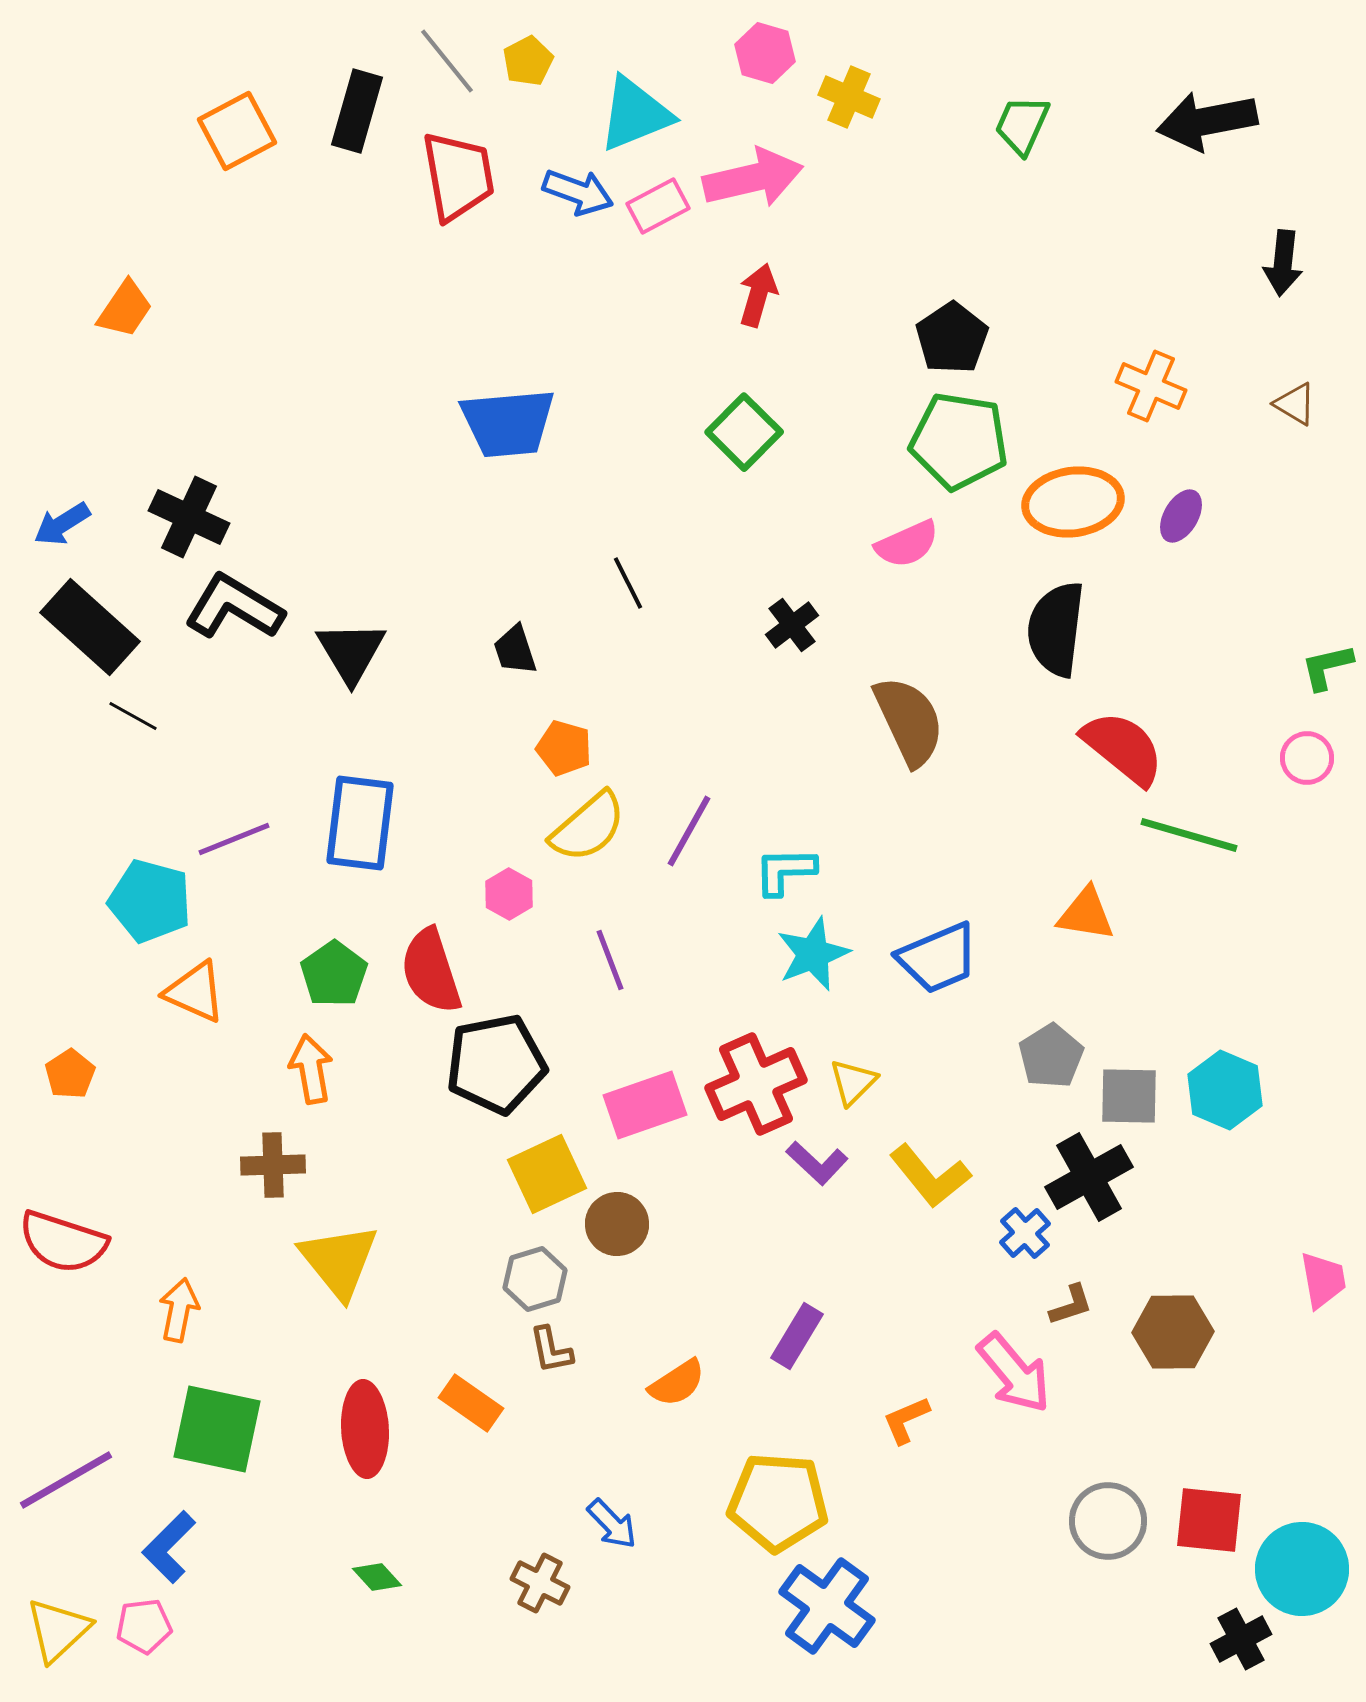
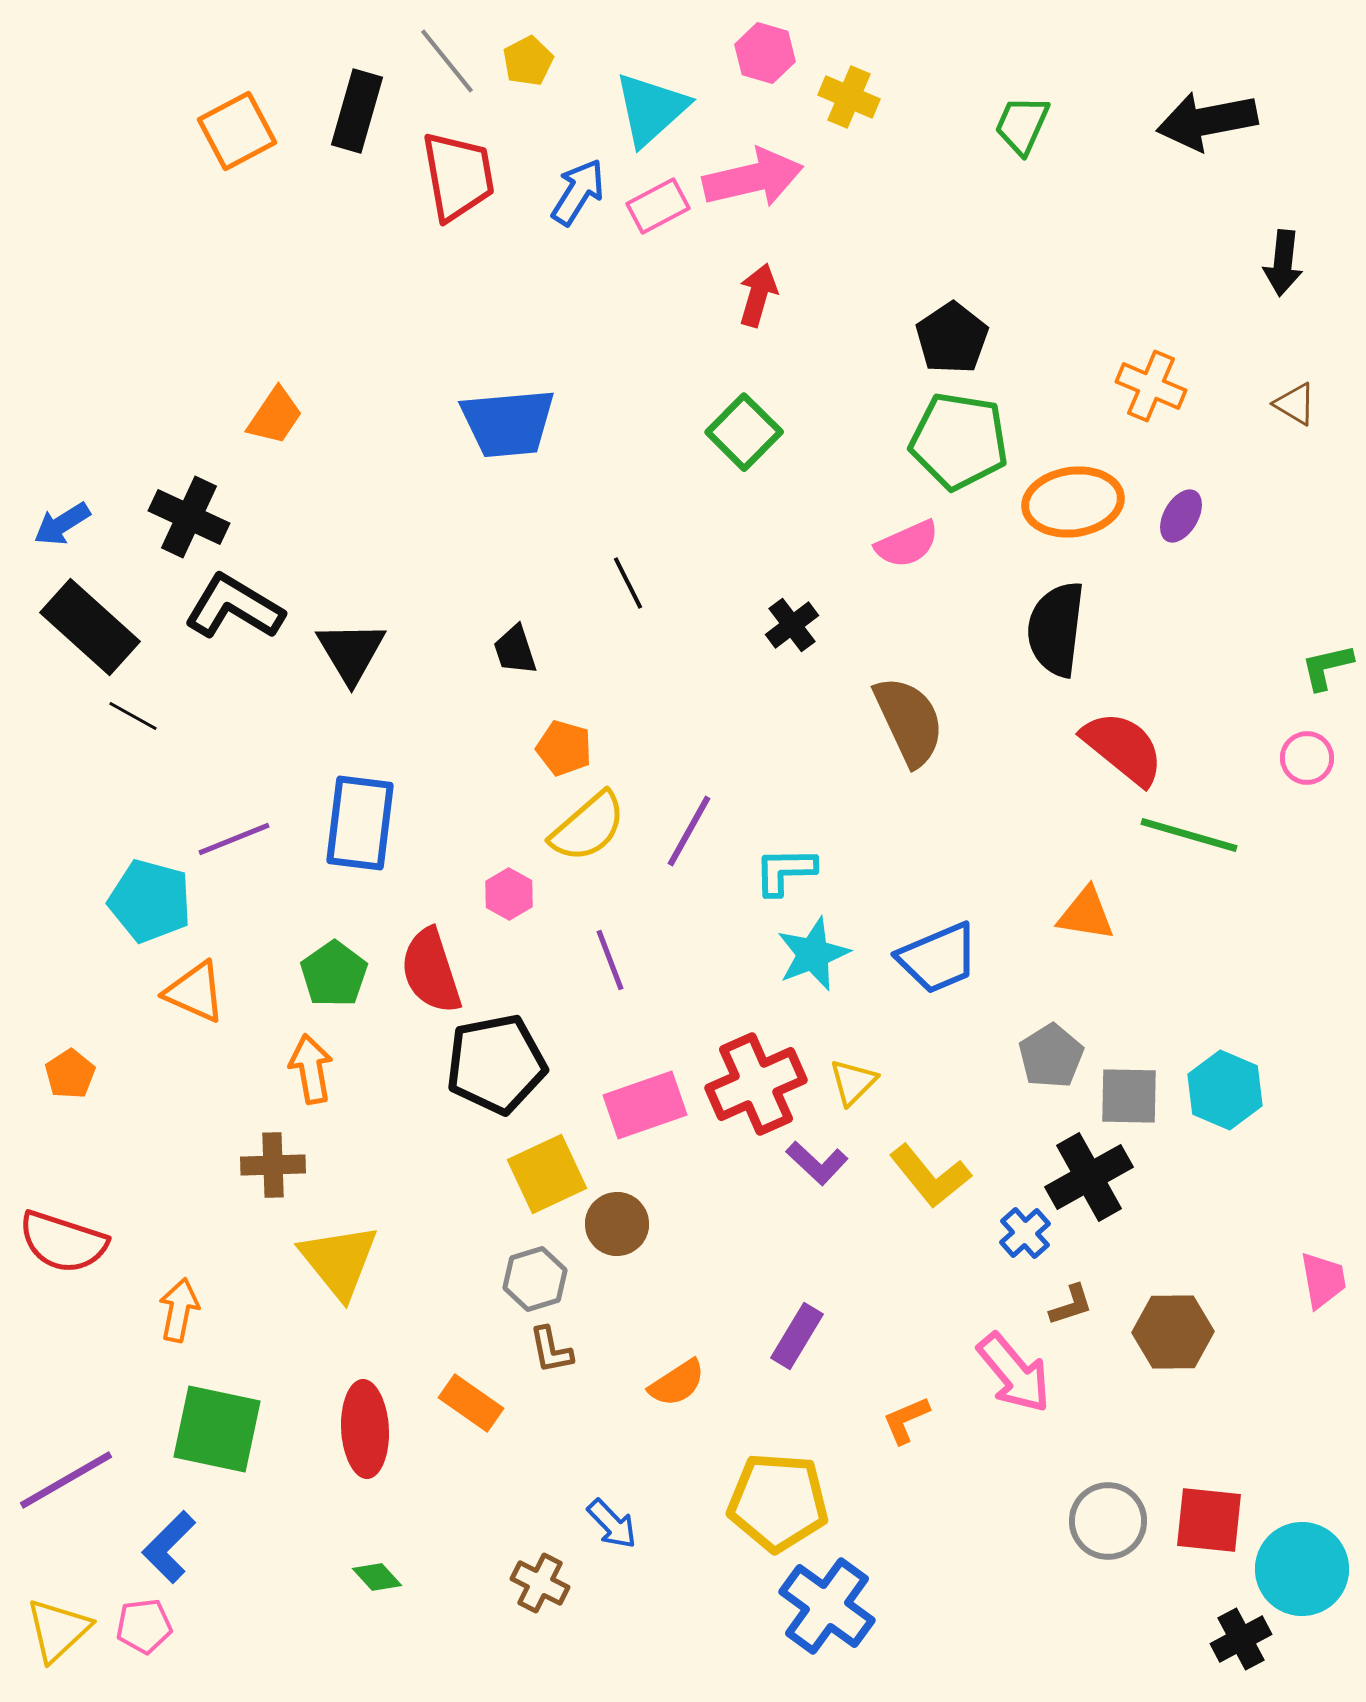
cyan triangle at (635, 114): moved 16 px right, 5 px up; rotated 20 degrees counterclockwise
blue arrow at (578, 192): rotated 78 degrees counterclockwise
orange trapezoid at (125, 309): moved 150 px right, 107 px down
